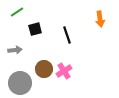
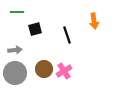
green line: rotated 32 degrees clockwise
orange arrow: moved 6 px left, 2 px down
gray circle: moved 5 px left, 10 px up
